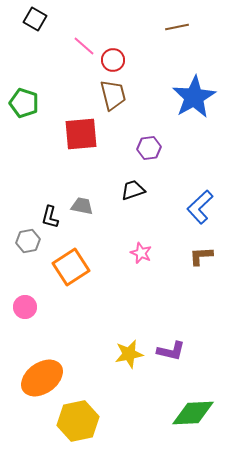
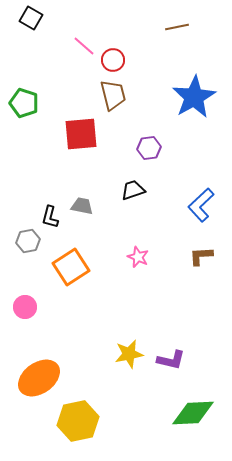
black square: moved 4 px left, 1 px up
blue L-shape: moved 1 px right, 2 px up
pink star: moved 3 px left, 4 px down
purple L-shape: moved 9 px down
orange ellipse: moved 3 px left
